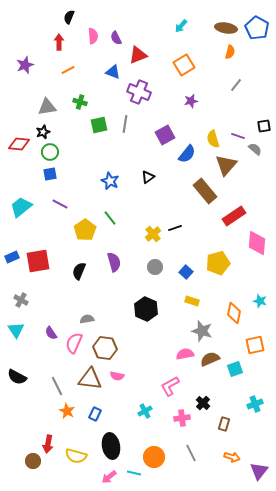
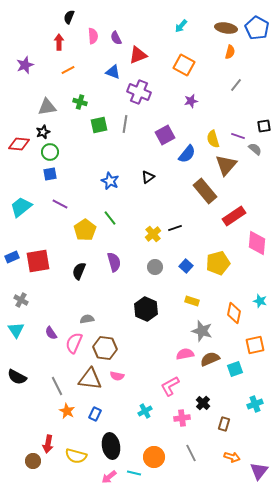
orange square at (184, 65): rotated 30 degrees counterclockwise
blue square at (186, 272): moved 6 px up
